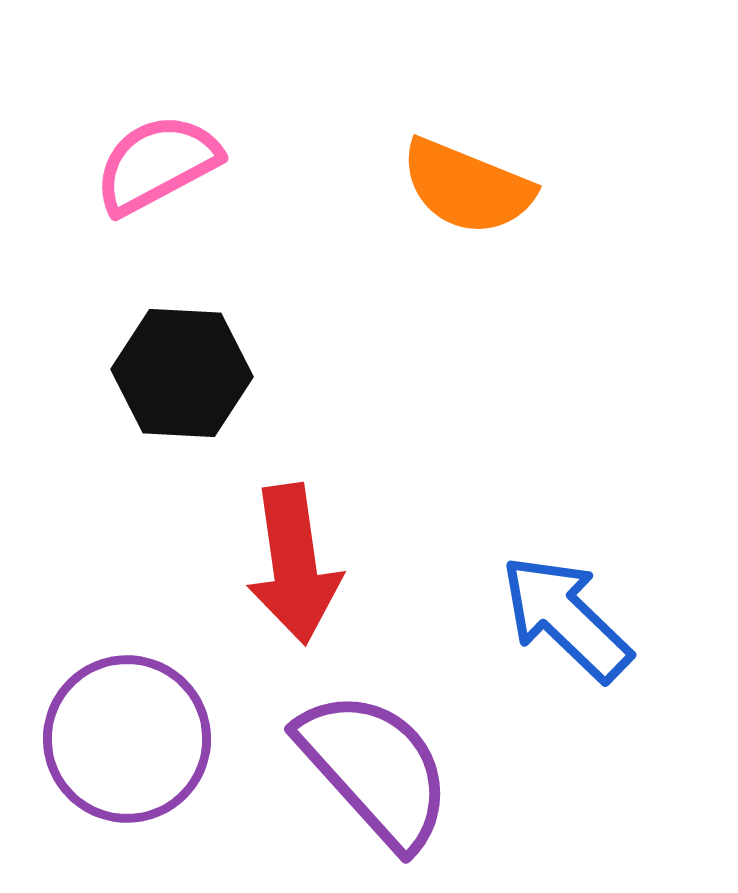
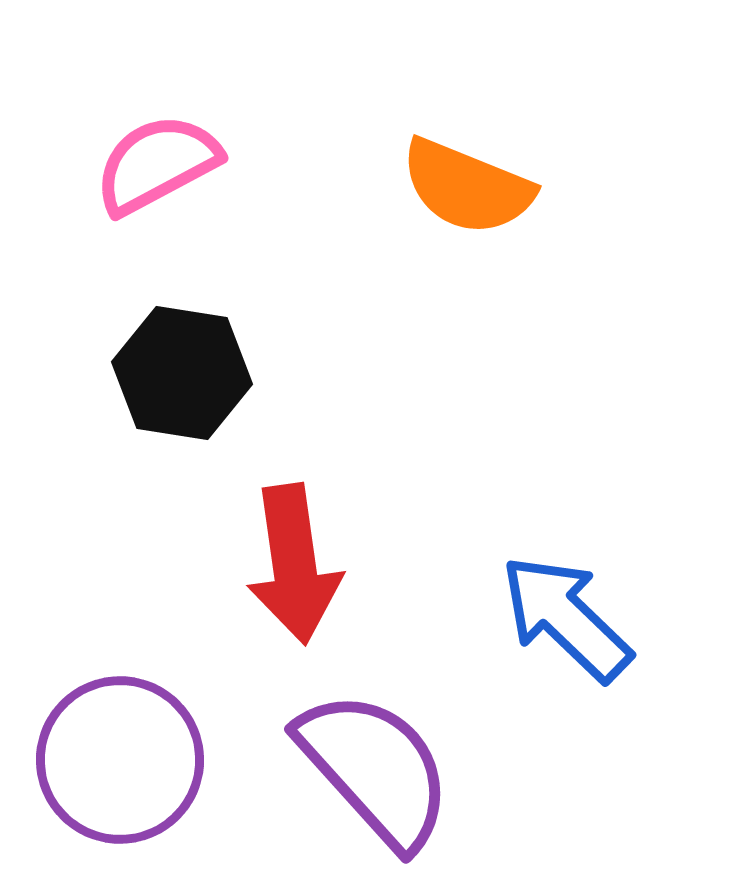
black hexagon: rotated 6 degrees clockwise
purple circle: moved 7 px left, 21 px down
